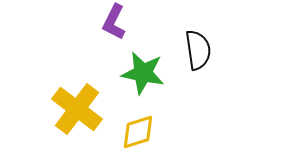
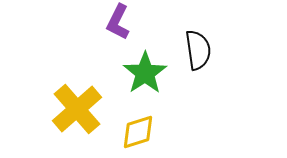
purple L-shape: moved 4 px right
green star: moved 2 px right; rotated 27 degrees clockwise
yellow cross: rotated 12 degrees clockwise
